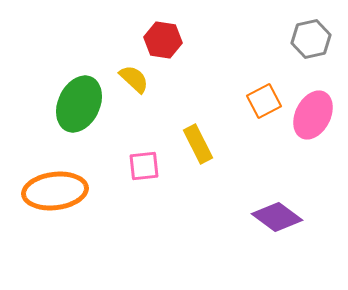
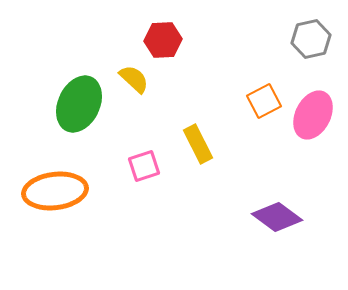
red hexagon: rotated 12 degrees counterclockwise
pink square: rotated 12 degrees counterclockwise
